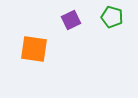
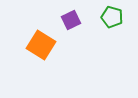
orange square: moved 7 px right, 4 px up; rotated 24 degrees clockwise
